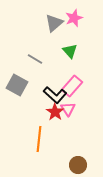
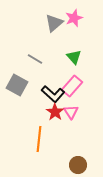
green triangle: moved 4 px right, 6 px down
black L-shape: moved 2 px left, 1 px up
pink triangle: moved 3 px right, 3 px down
